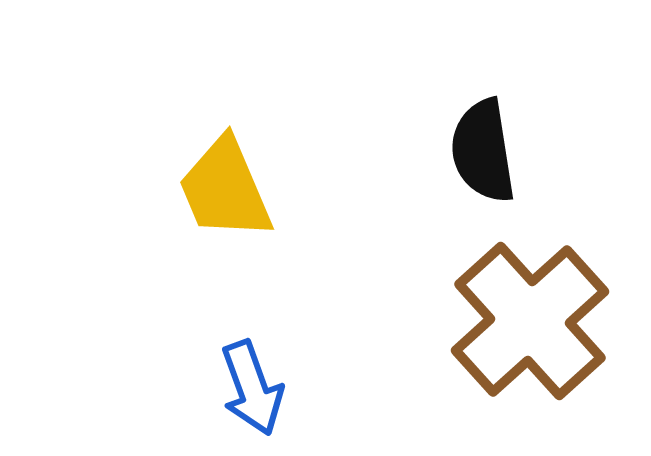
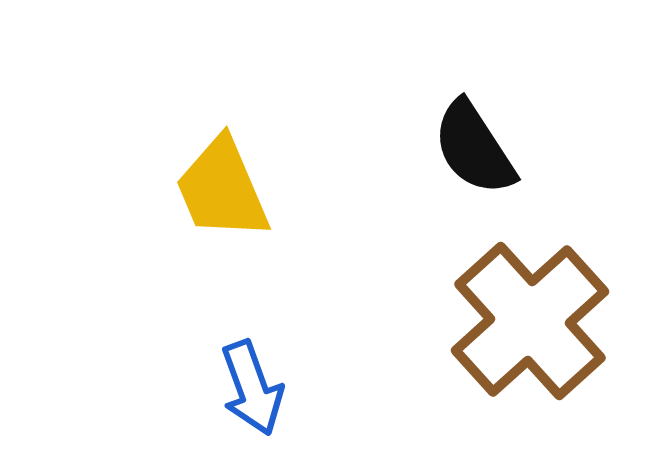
black semicircle: moved 9 px left, 3 px up; rotated 24 degrees counterclockwise
yellow trapezoid: moved 3 px left
